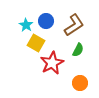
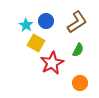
brown L-shape: moved 3 px right, 3 px up
